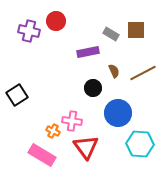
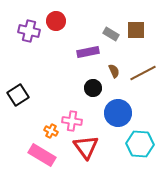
black square: moved 1 px right
orange cross: moved 2 px left
